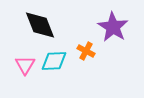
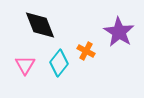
purple star: moved 6 px right, 5 px down
cyan diamond: moved 5 px right, 2 px down; rotated 48 degrees counterclockwise
